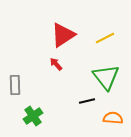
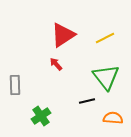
green cross: moved 8 px right
